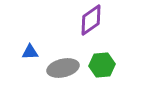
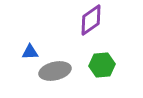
gray ellipse: moved 8 px left, 3 px down
